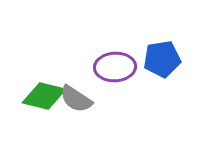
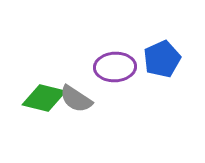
blue pentagon: rotated 15 degrees counterclockwise
green diamond: moved 2 px down
